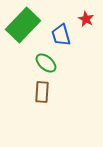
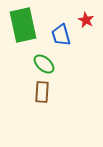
red star: moved 1 px down
green rectangle: rotated 56 degrees counterclockwise
green ellipse: moved 2 px left, 1 px down
